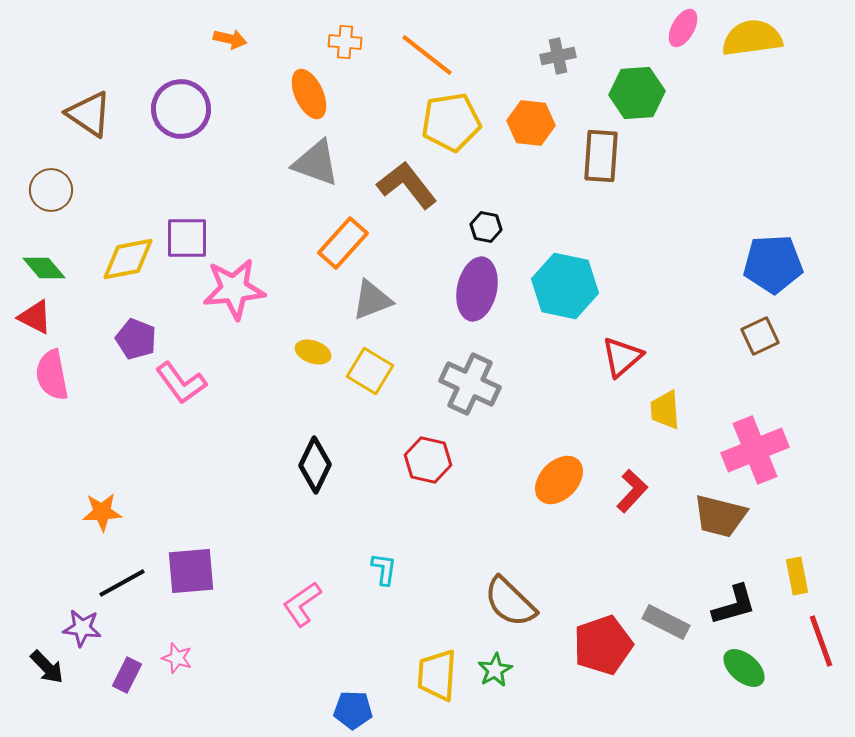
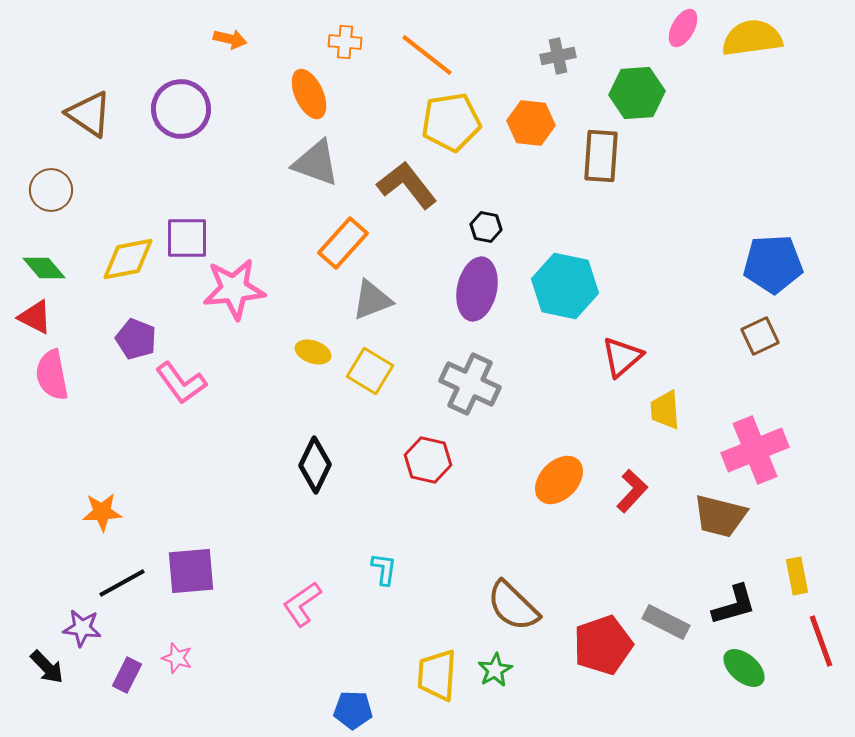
brown semicircle at (510, 602): moved 3 px right, 4 px down
